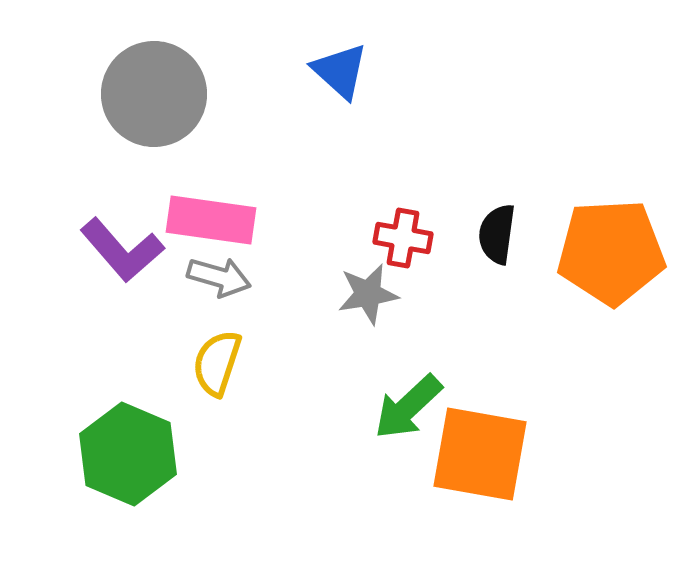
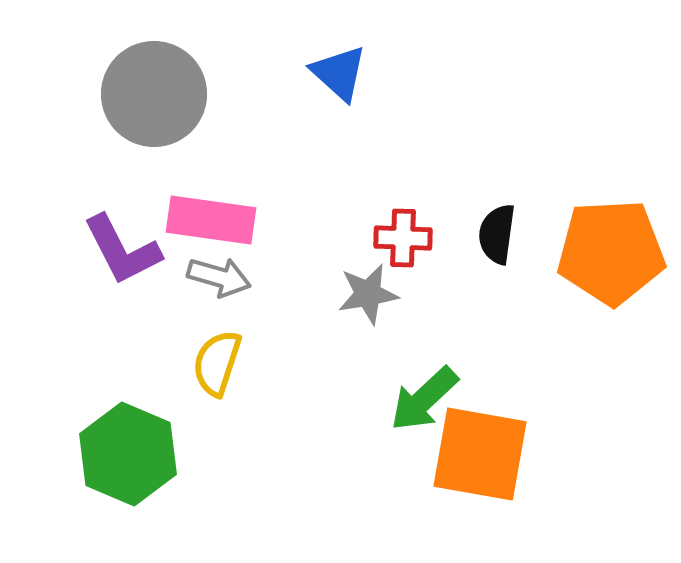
blue triangle: moved 1 px left, 2 px down
red cross: rotated 8 degrees counterclockwise
purple L-shape: rotated 14 degrees clockwise
green arrow: moved 16 px right, 8 px up
